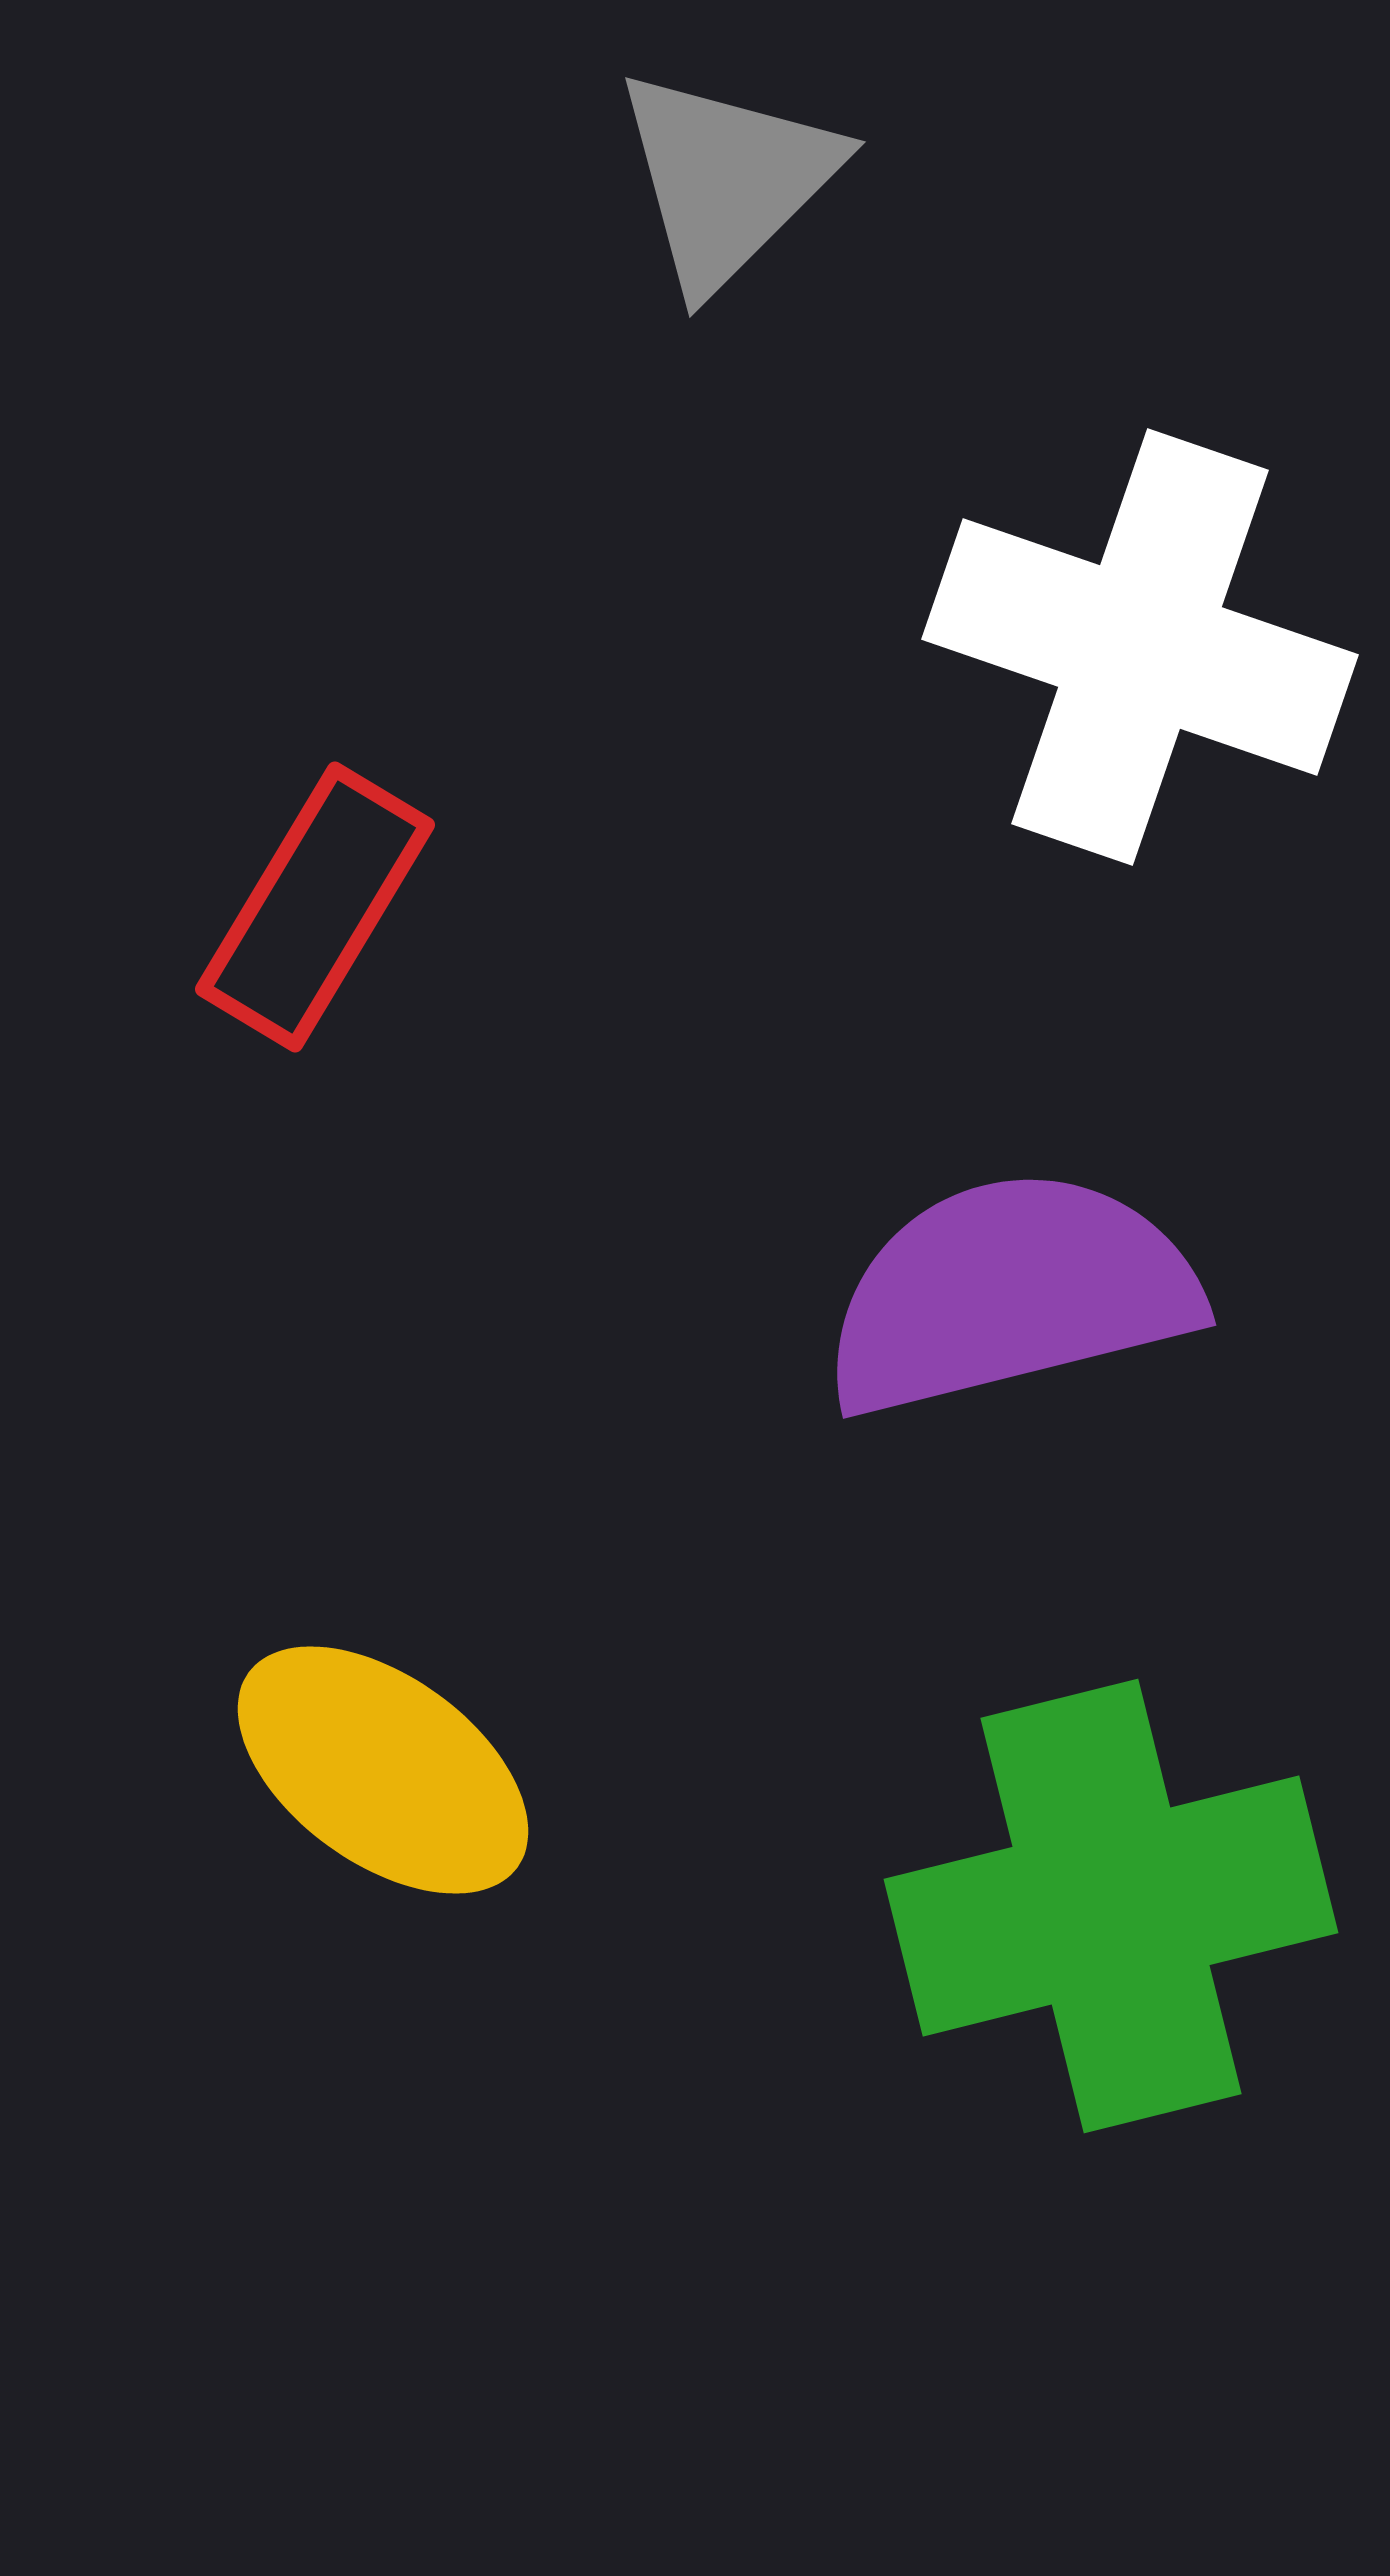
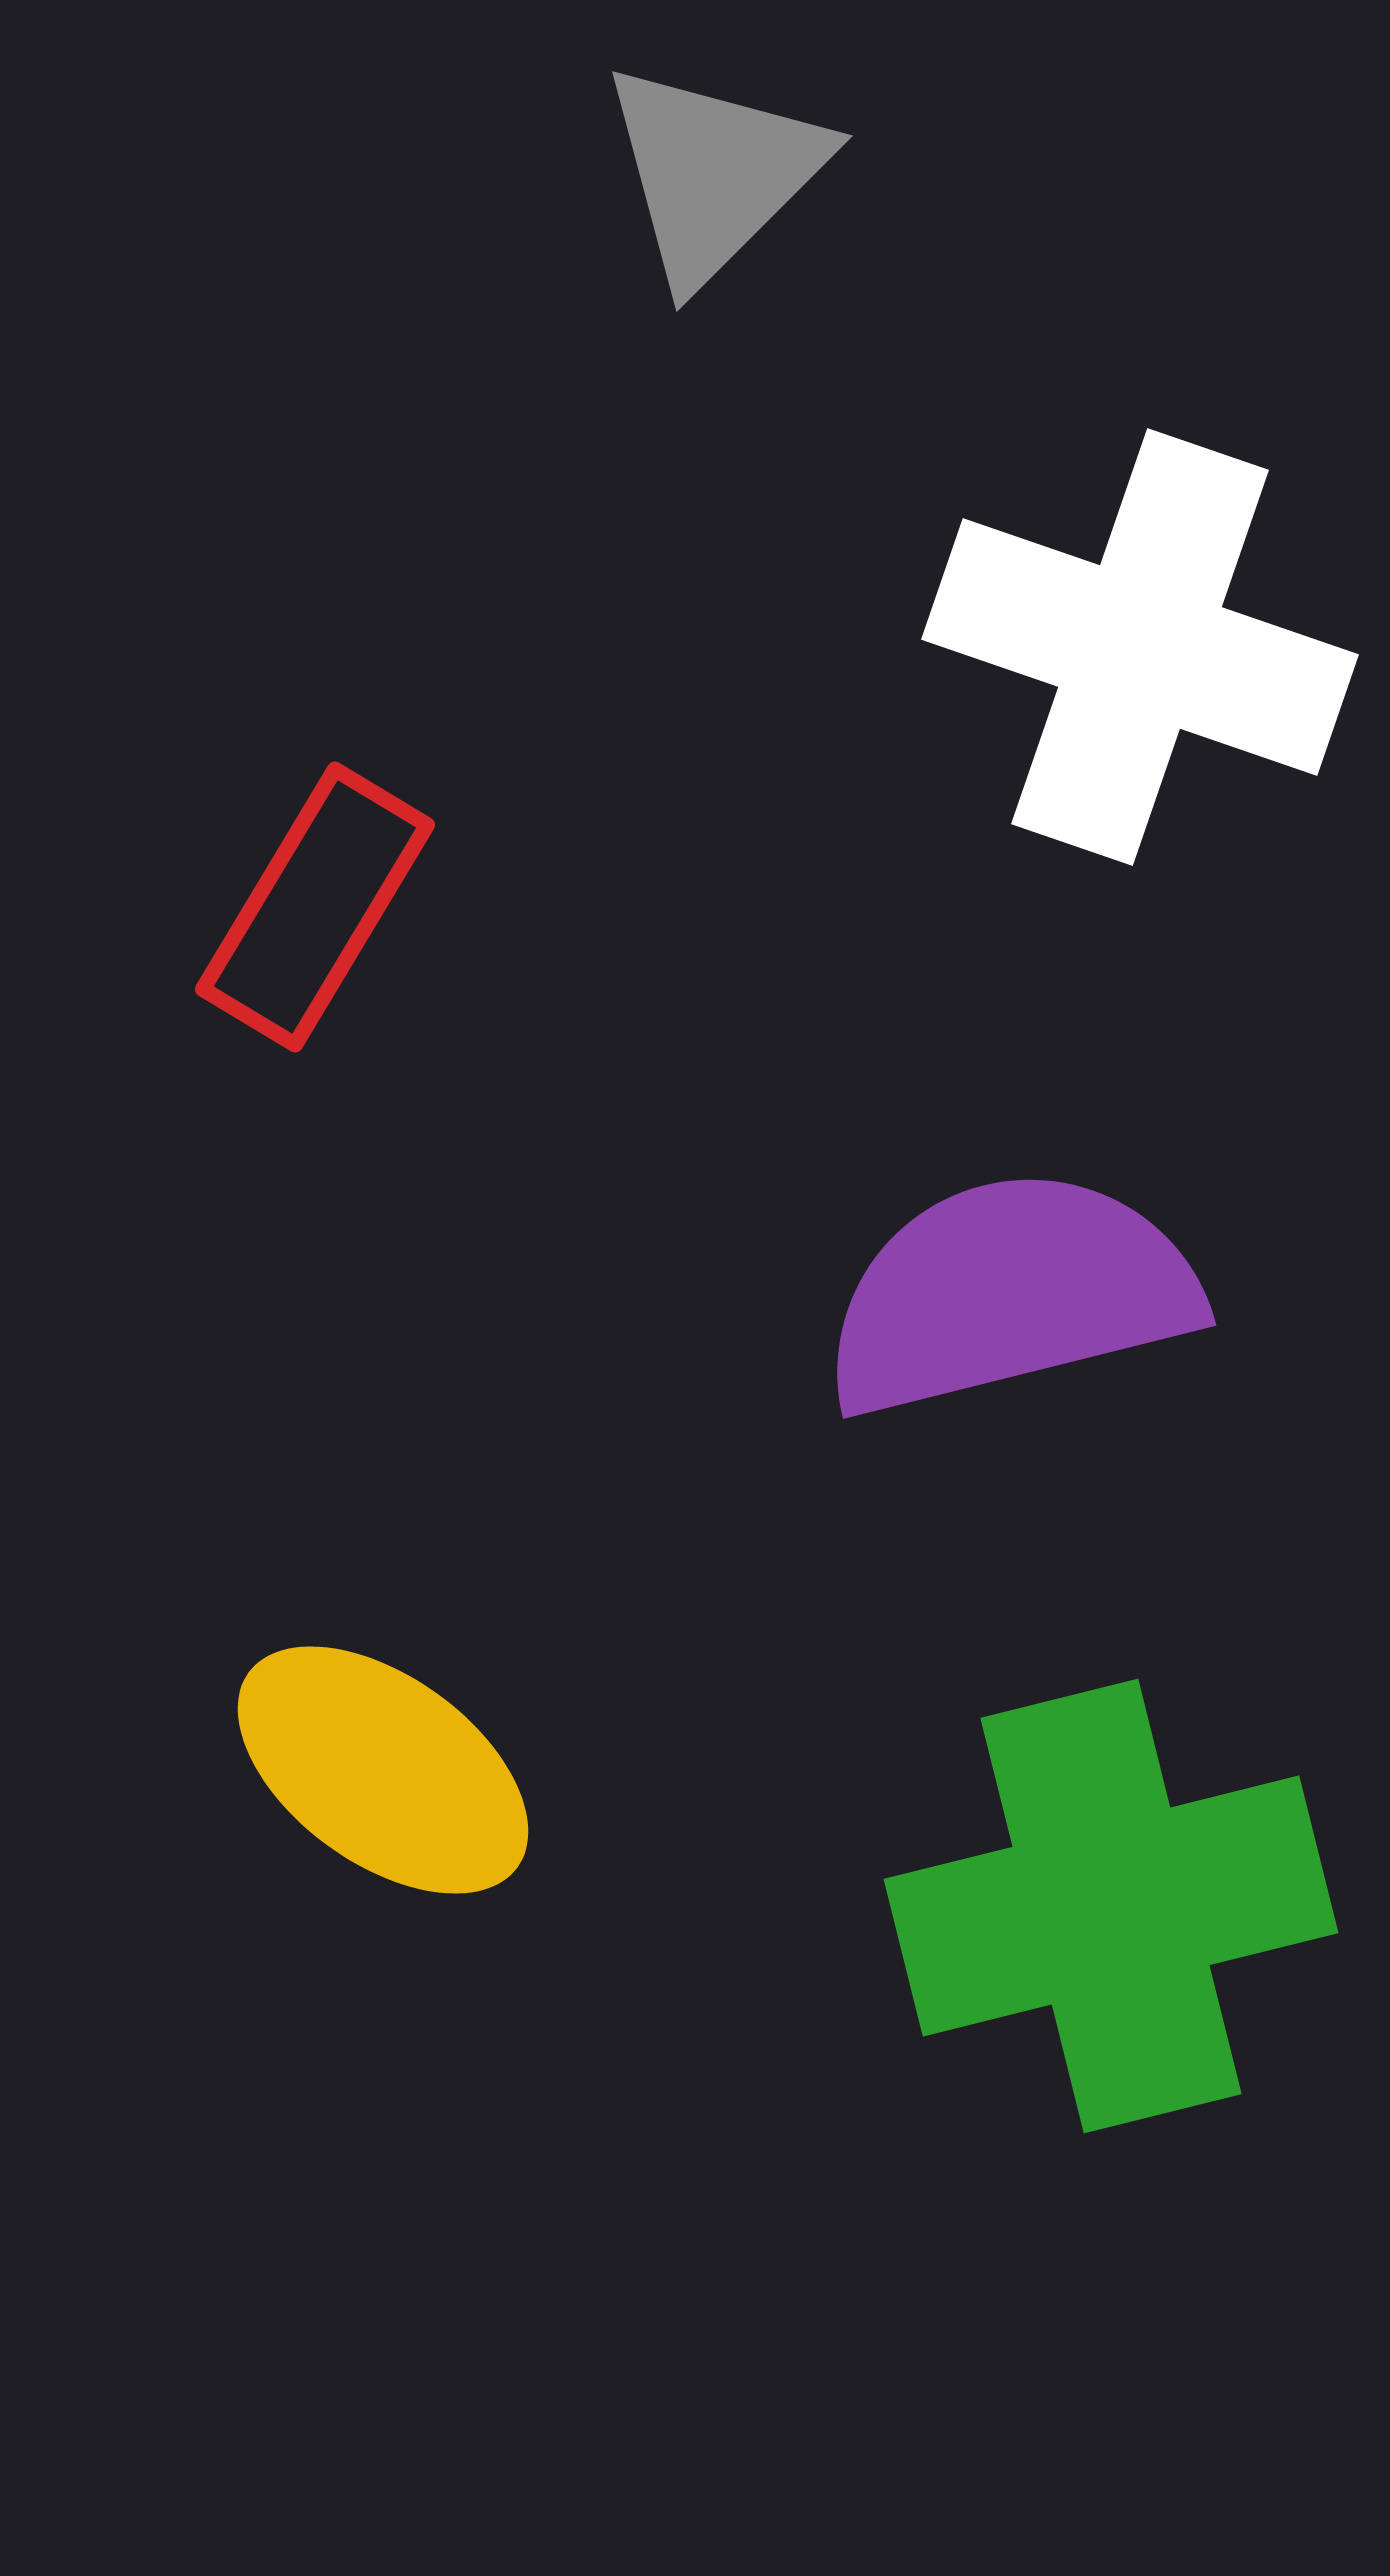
gray triangle: moved 13 px left, 6 px up
